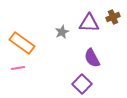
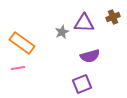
purple triangle: moved 5 px left
purple semicircle: moved 2 px left, 2 px up; rotated 78 degrees counterclockwise
purple square: rotated 24 degrees clockwise
